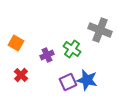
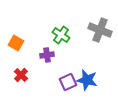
green cross: moved 11 px left, 14 px up
purple cross: rotated 16 degrees clockwise
